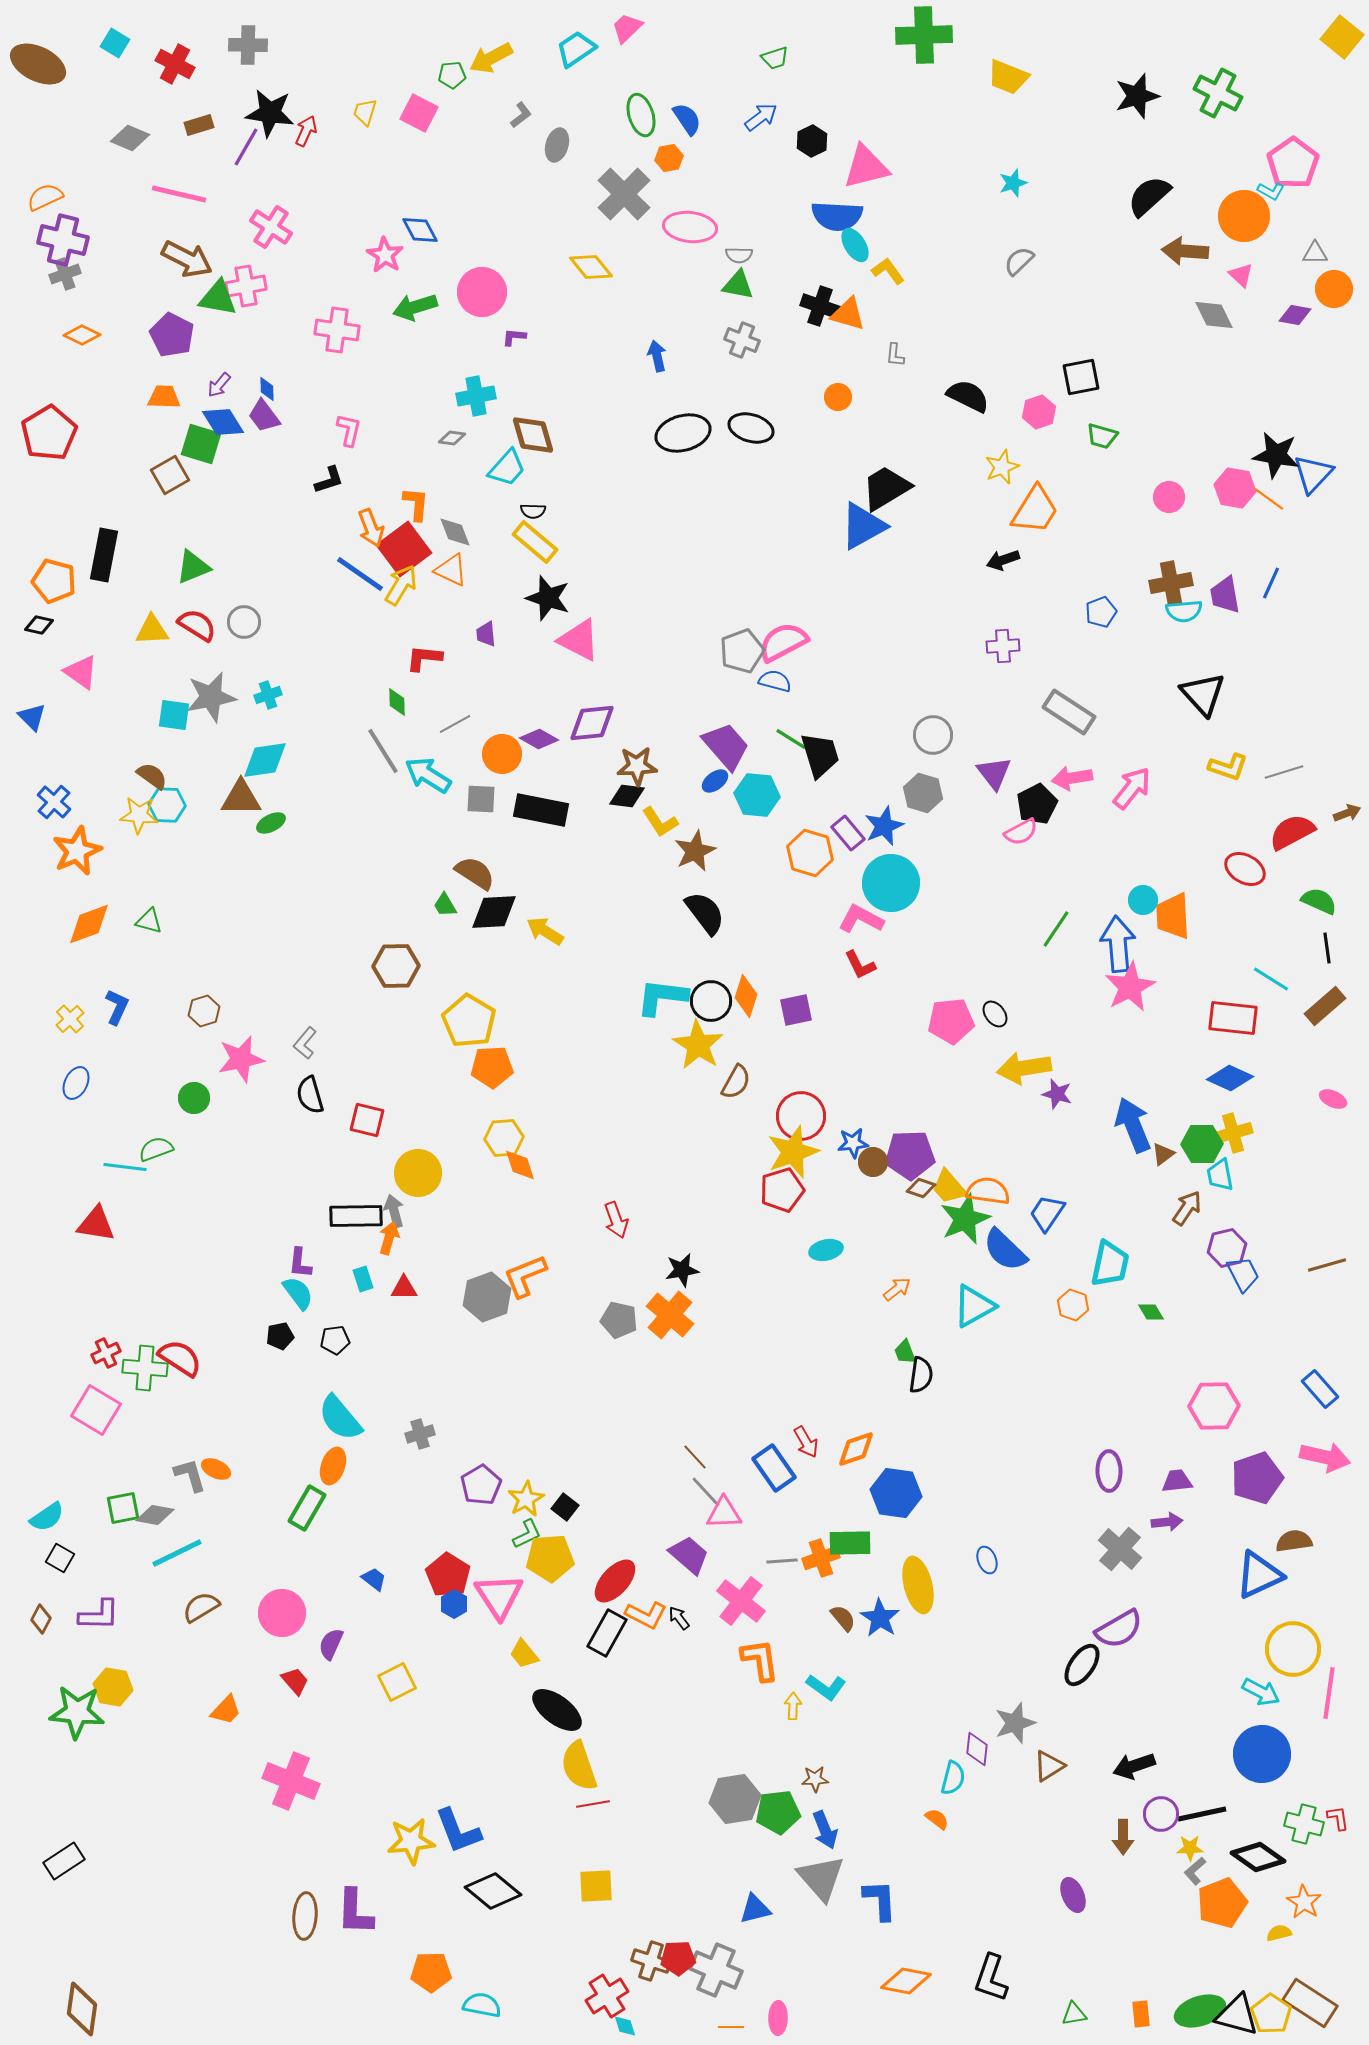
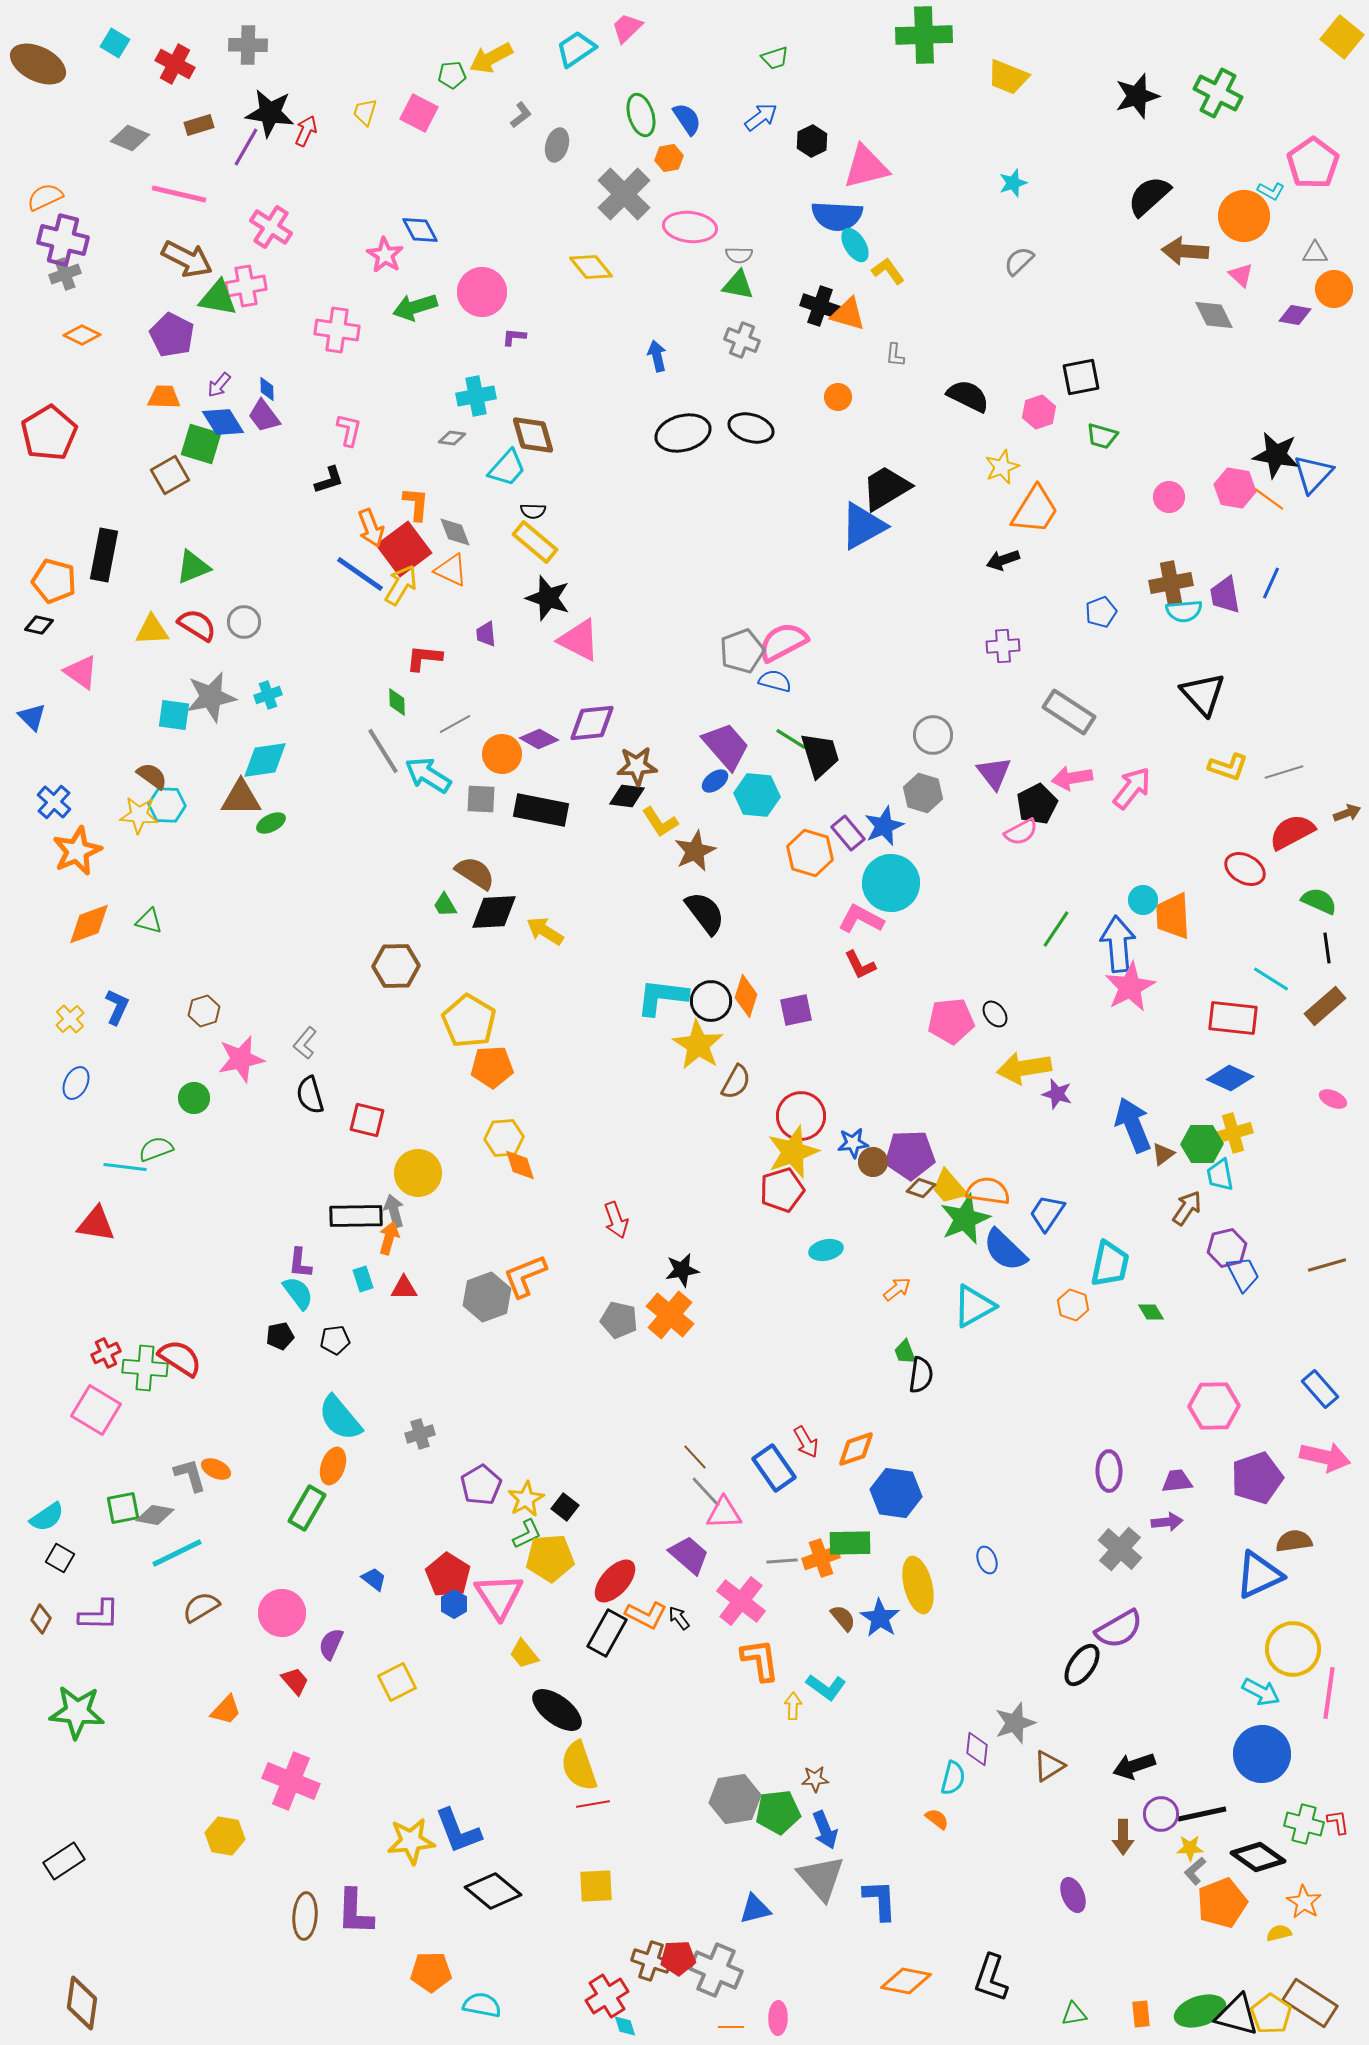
pink pentagon at (1293, 163): moved 20 px right
yellow hexagon at (113, 1687): moved 112 px right, 149 px down
red L-shape at (1338, 1818): moved 4 px down
brown diamond at (82, 2009): moved 6 px up
